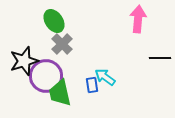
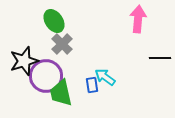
green trapezoid: moved 1 px right
